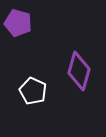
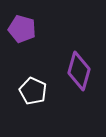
purple pentagon: moved 4 px right, 6 px down
